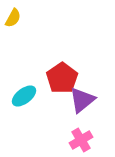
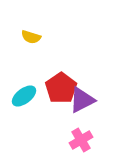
yellow semicircle: moved 18 px right, 19 px down; rotated 78 degrees clockwise
red pentagon: moved 1 px left, 10 px down
purple triangle: rotated 12 degrees clockwise
